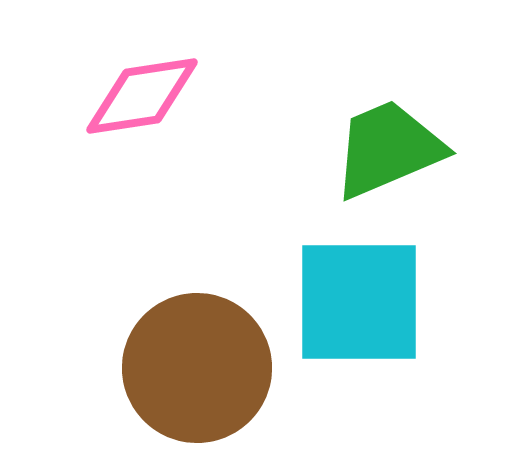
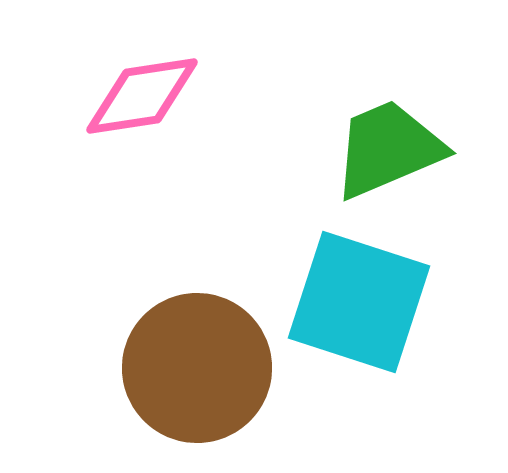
cyan square: rotated 18 degrees clockwise
